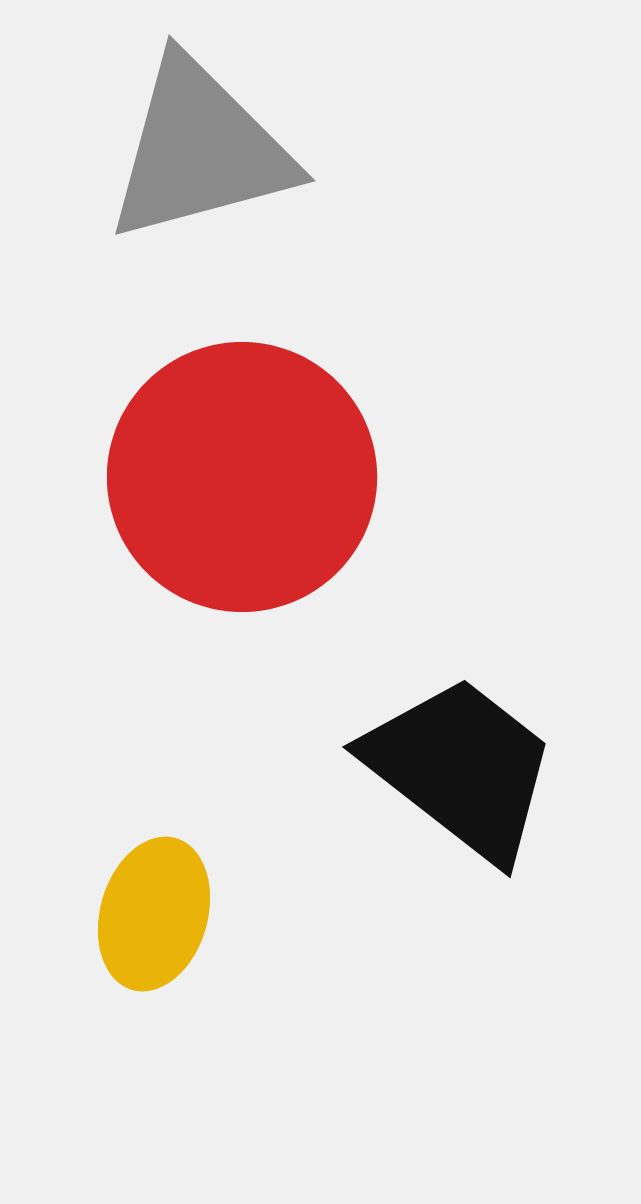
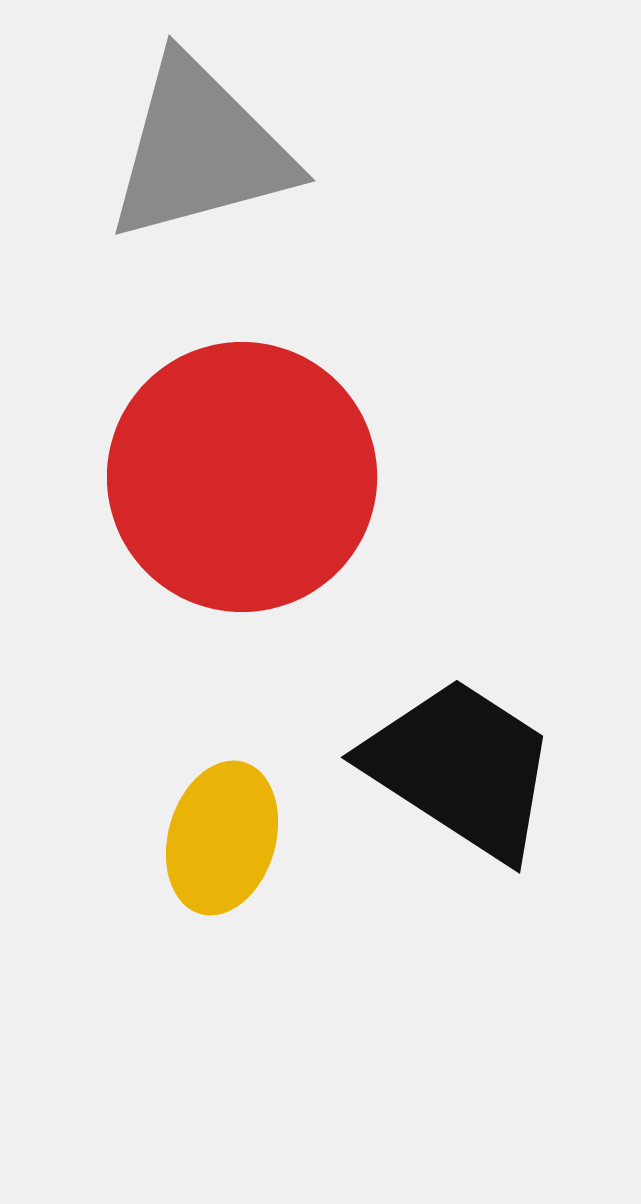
black trapezoid: rotated 5 degrees counterclockwise
yellow ellipse: moved 68 px right, 76 px up
